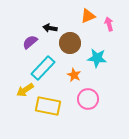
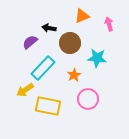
orange triangle: moved 6 px left
black arrow: moved 1 px left
orange star: rotated 16 degrees clockwise
